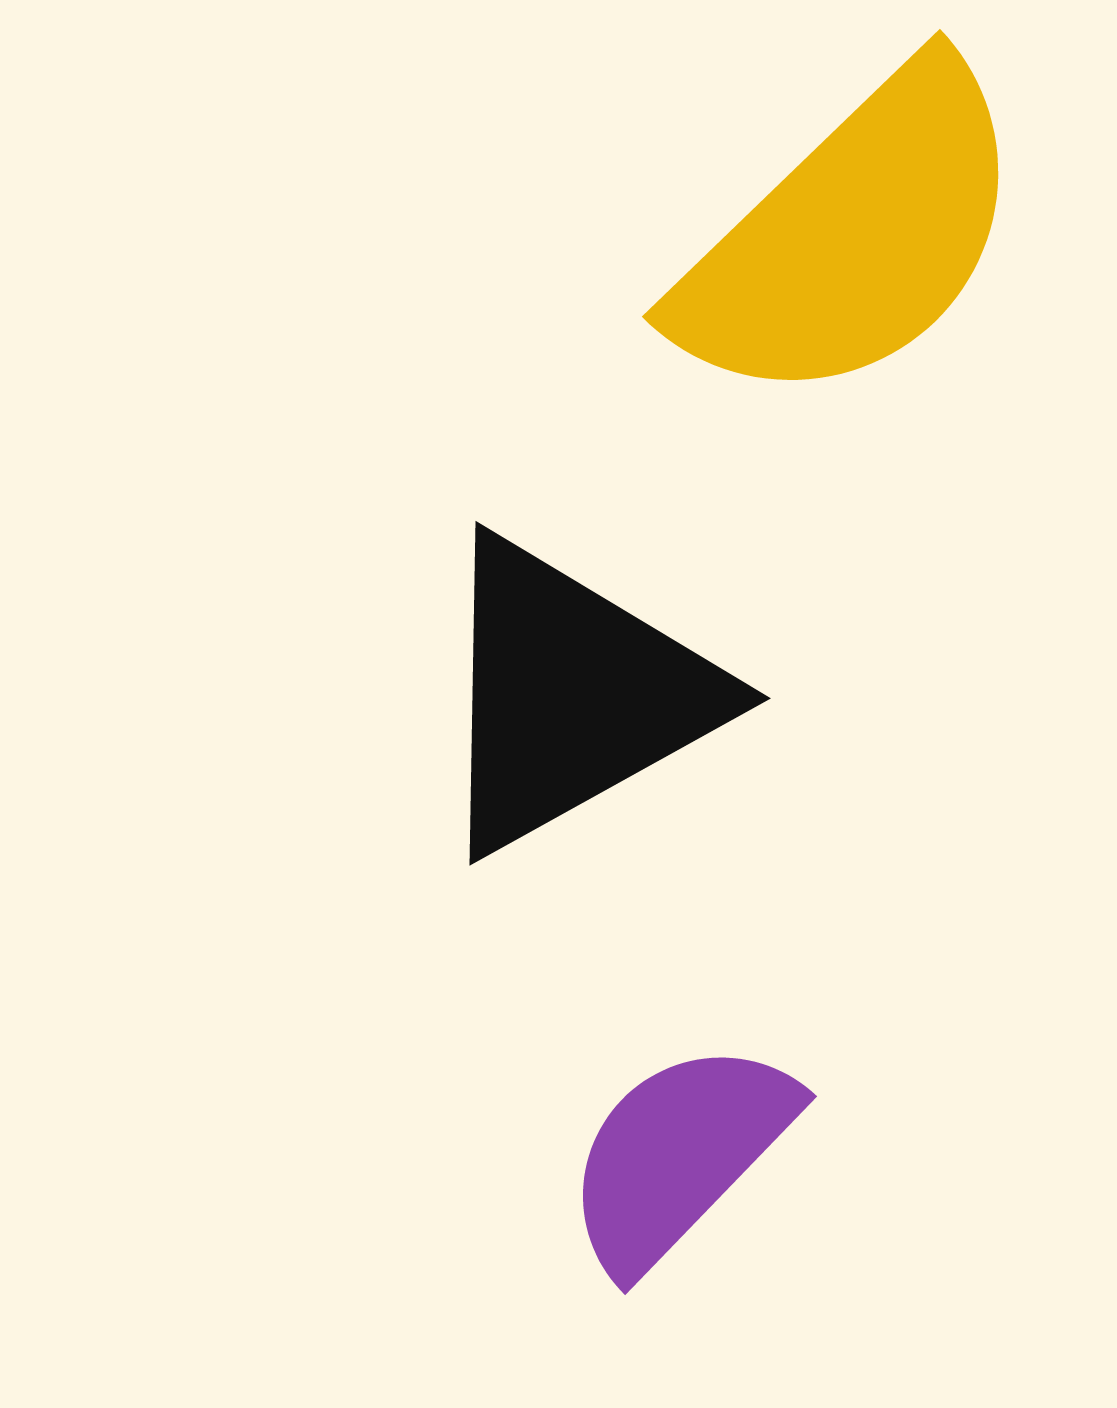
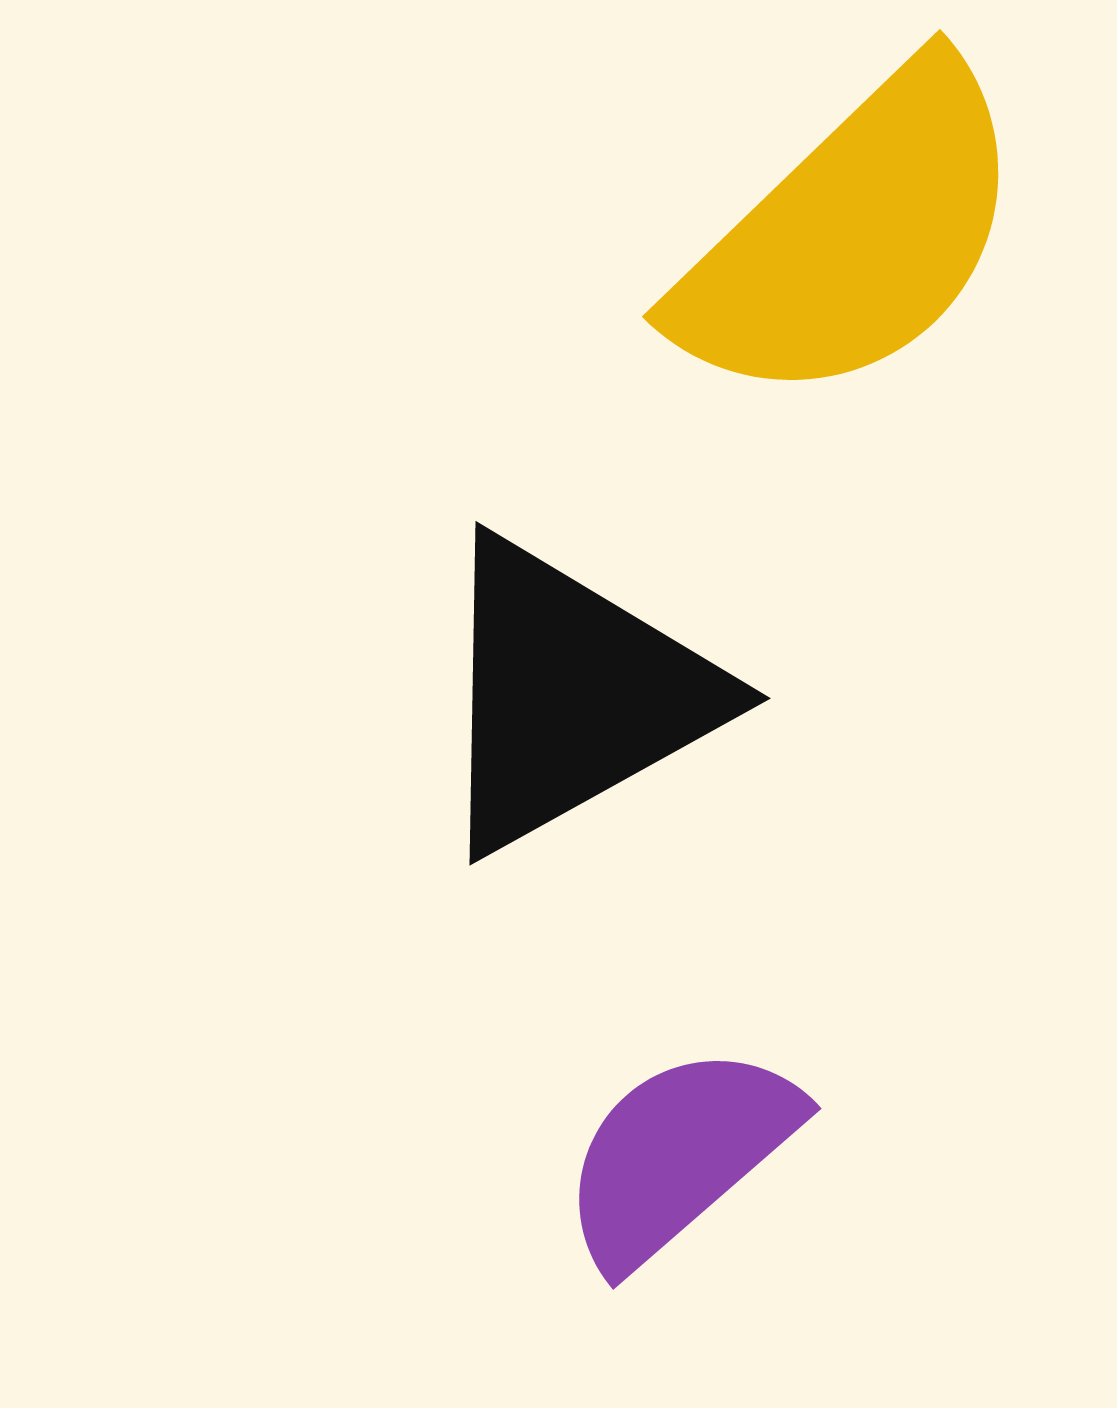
purple semicircle: rotated 5 degrees clockwise
